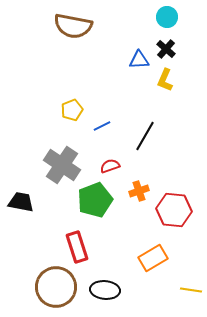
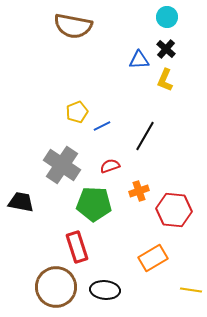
yellow pentagon: moved 5 px right, 2 px down
green pentagon: moved 1 px left, 4 px down; rotated 24 degrees clockwise
